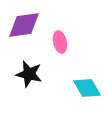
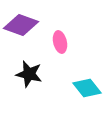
purple diamond: moved 3 px left; rotated 28 degrees clockwise
cyan diamond: rotated 8 degrees counterclockwise
